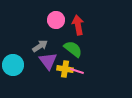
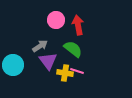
yellow cross: moved 4 px down
